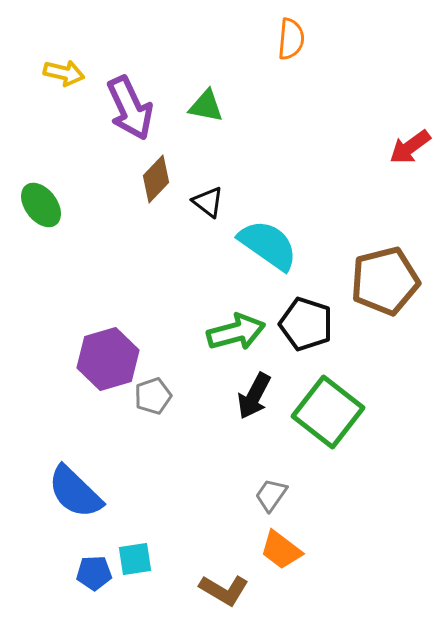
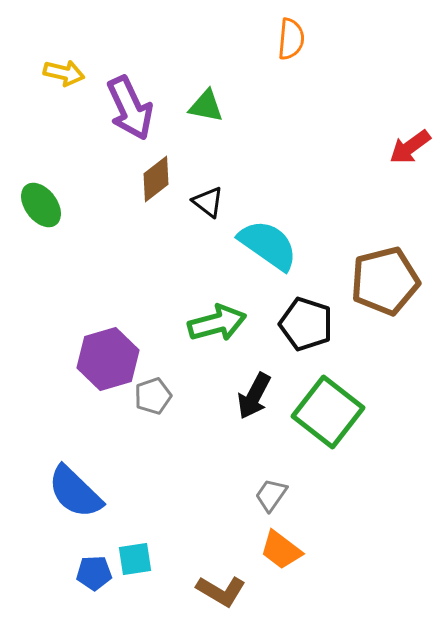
brown diamond: rotated 9 degrees clockwise
green arrow: moved 19 px left, 9 px up
brown L-shape: moved 3 px left, 1 px down
